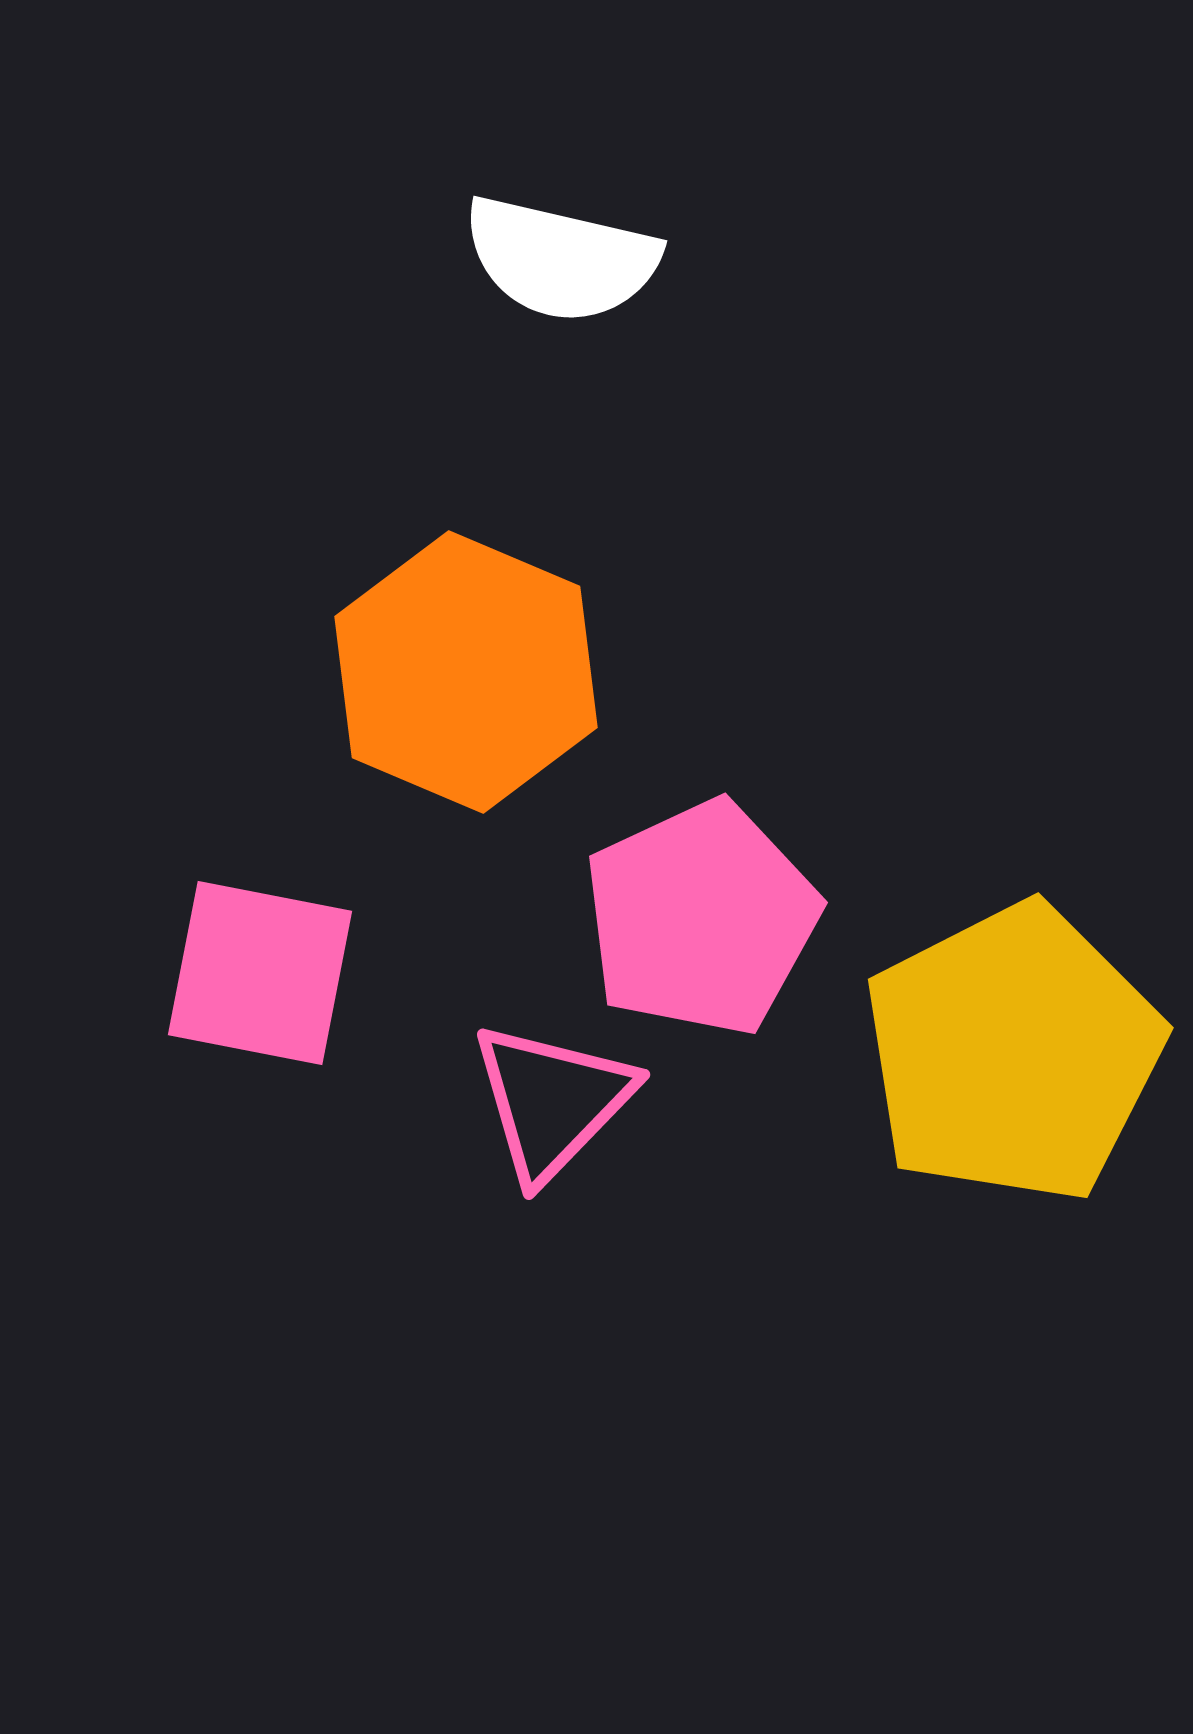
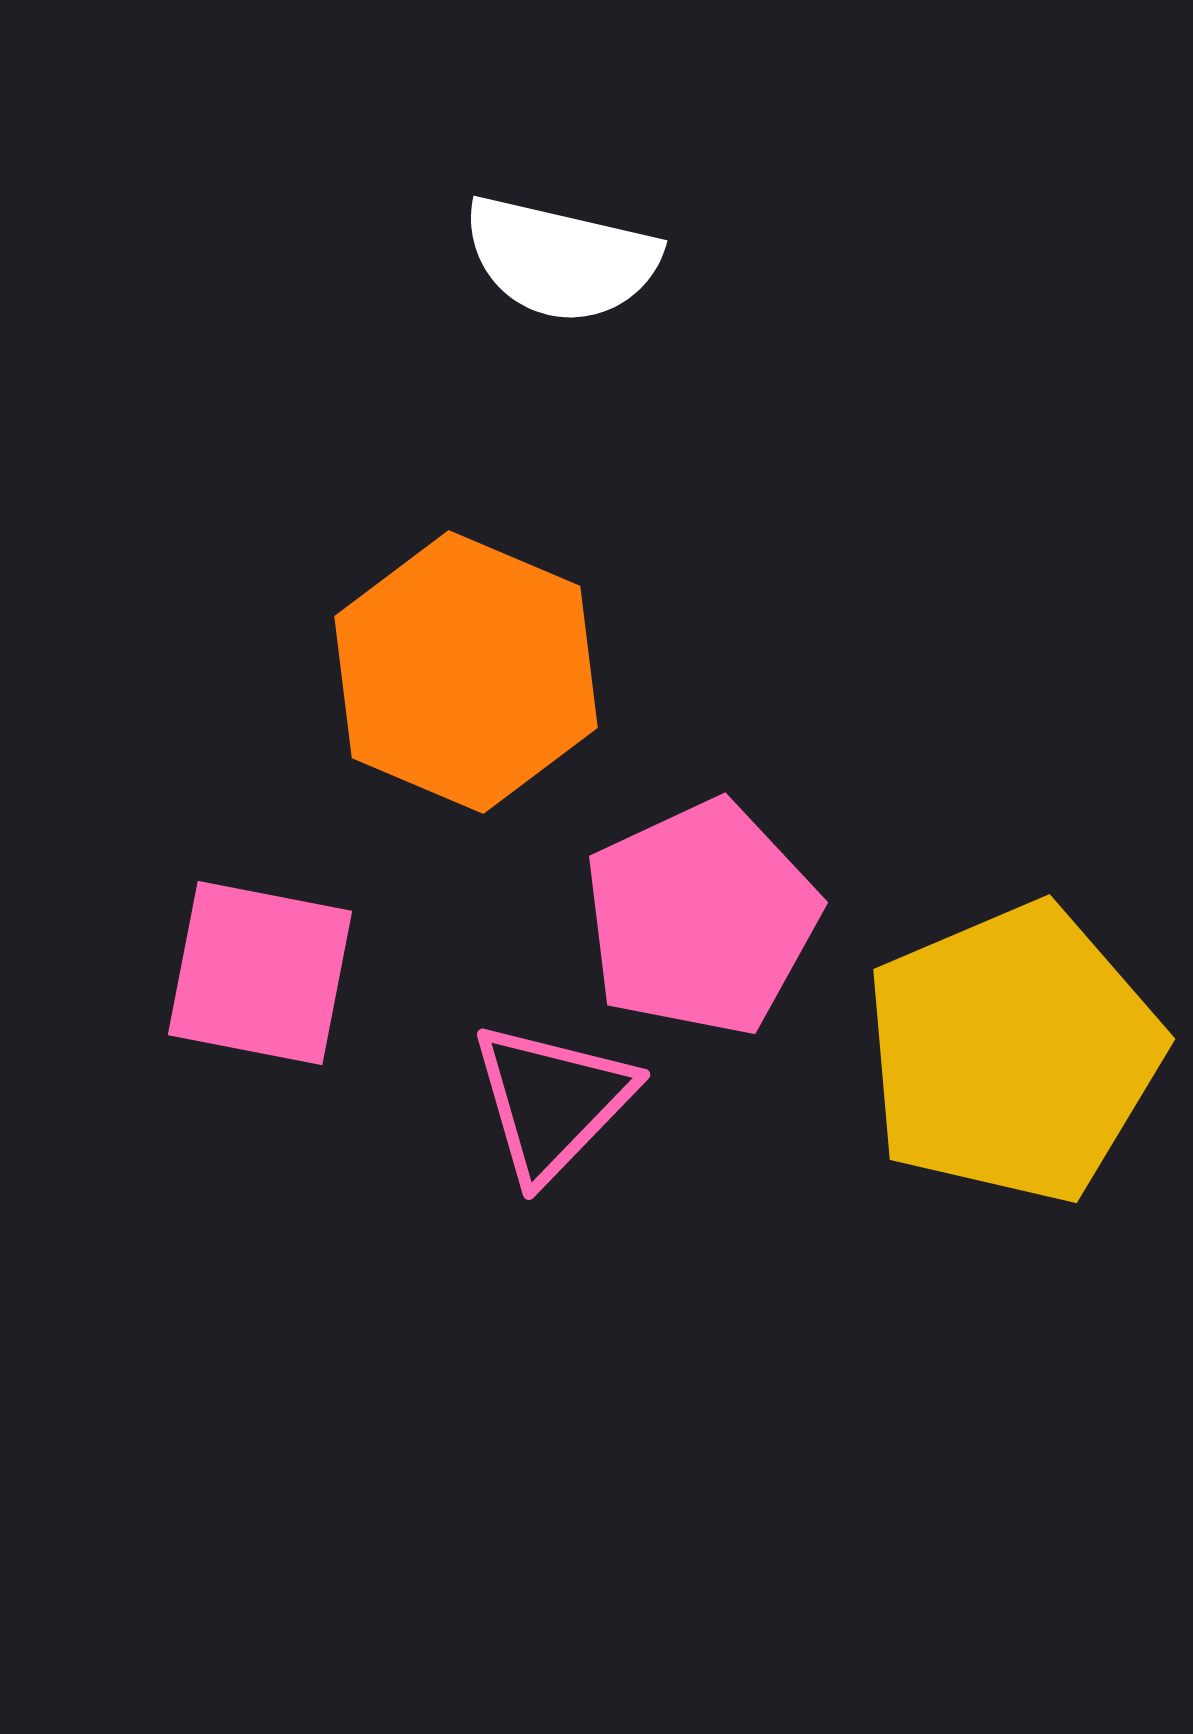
yellow pentagon: rotated 4 degrees clockwise
